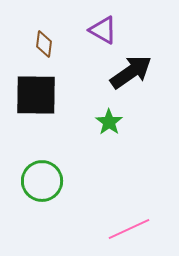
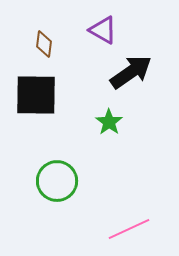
green circle: moved 15 px right
